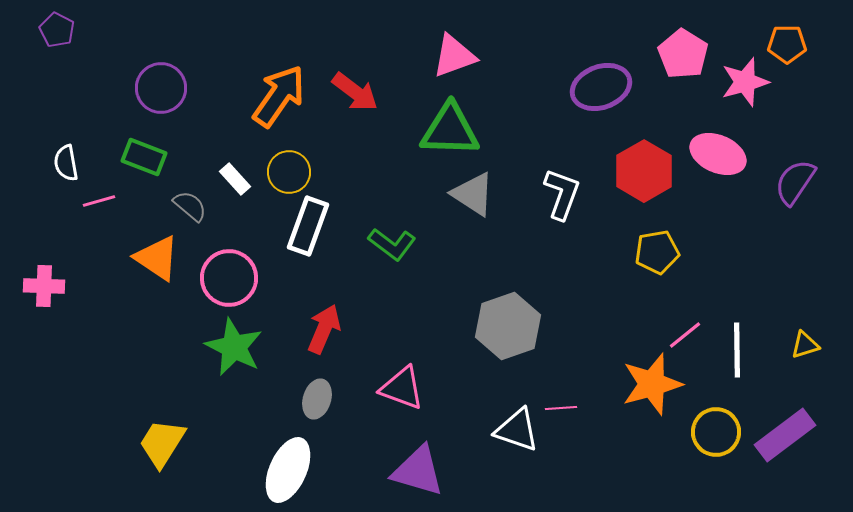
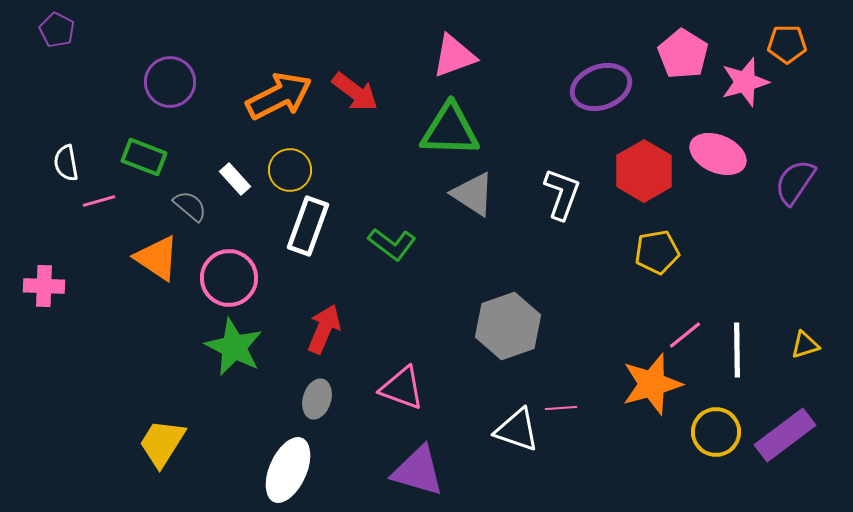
purple circle at (161, 88): moved 9 px right, 6 px up
orange arrow at (279, 96): rotated 28 degrees clockwise
yellow circle at (289, 172): moved 1 px right, 2 px up
